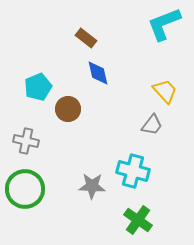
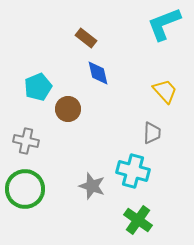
gray trapezoid: moved 8 px down; rotated 35 degrees counterclockwise
gray star: rotated 16 degrees clockwise
